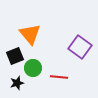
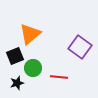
orange triangle: rotated 30 degrees clockwise
